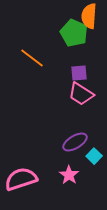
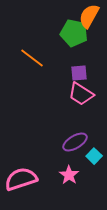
orange semicircle: rotated 25 degrees clockwise
green pentagon: rotated 12 degrees counterclockwise
